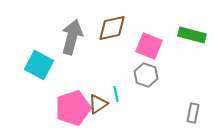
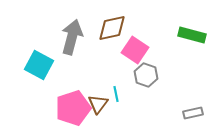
pink square: moved 14 px left, 4 px down; rotated 12 degrees clockwise
brown triangle: rotated 20 degrees counterclockwise
gray rectangle: rotated 66 degrees clockwise
